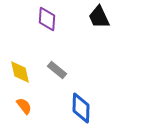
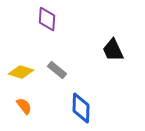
black trapezoid: moved 14 px right, 33 px down
yellow diamond: moved 1 px right; rotated 60 degrees counterclockwise
